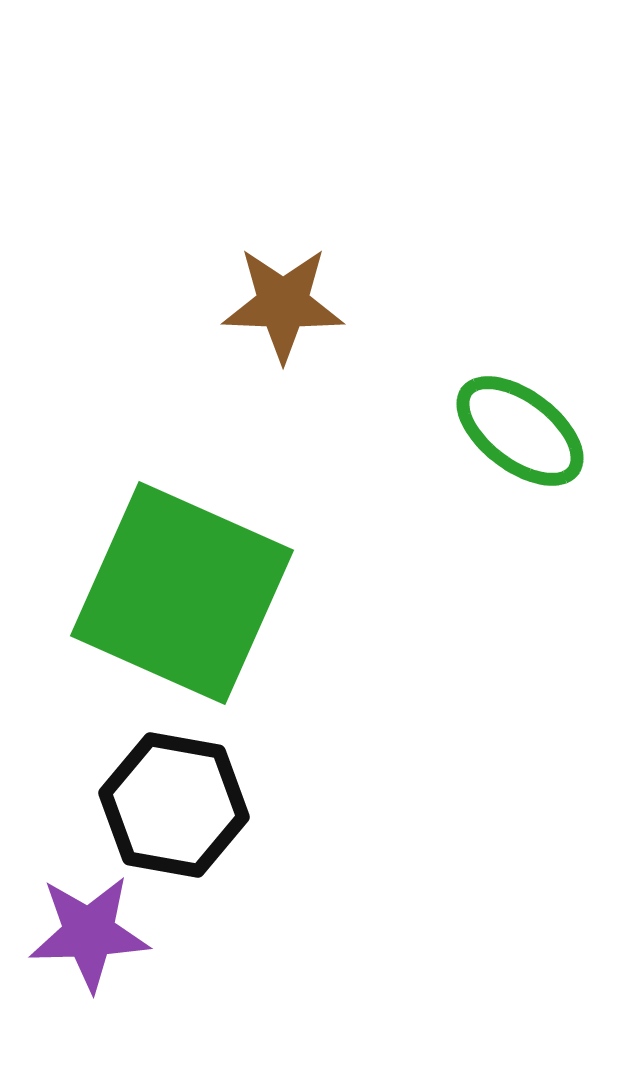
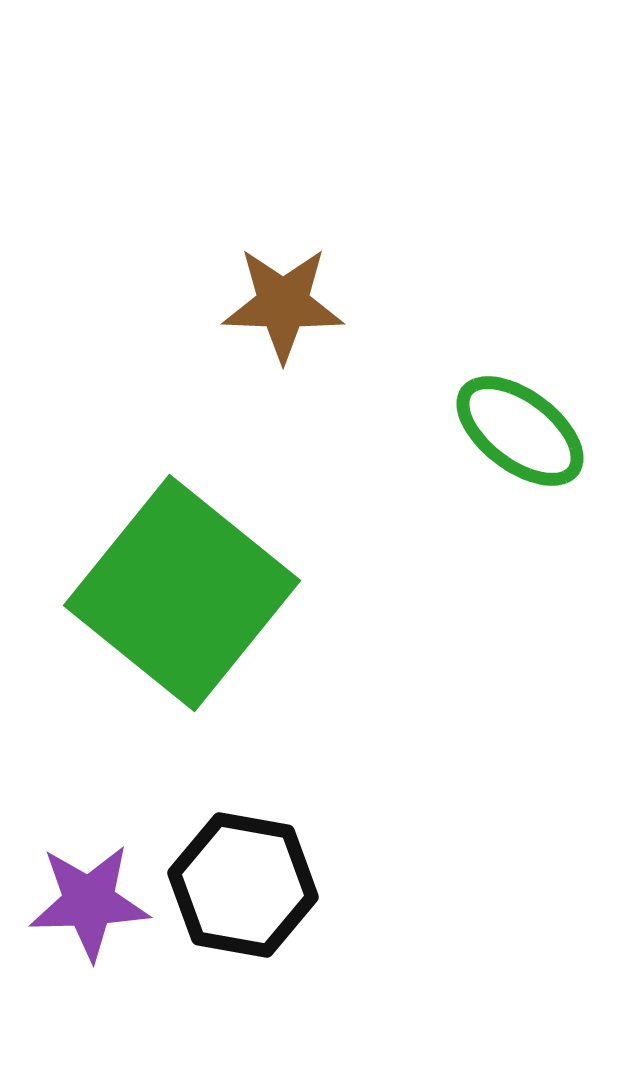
green square: rotated 15 degrees clockwise
black hexagon: moved 69 px right, 80 px down
purple star: moved 31 px up
